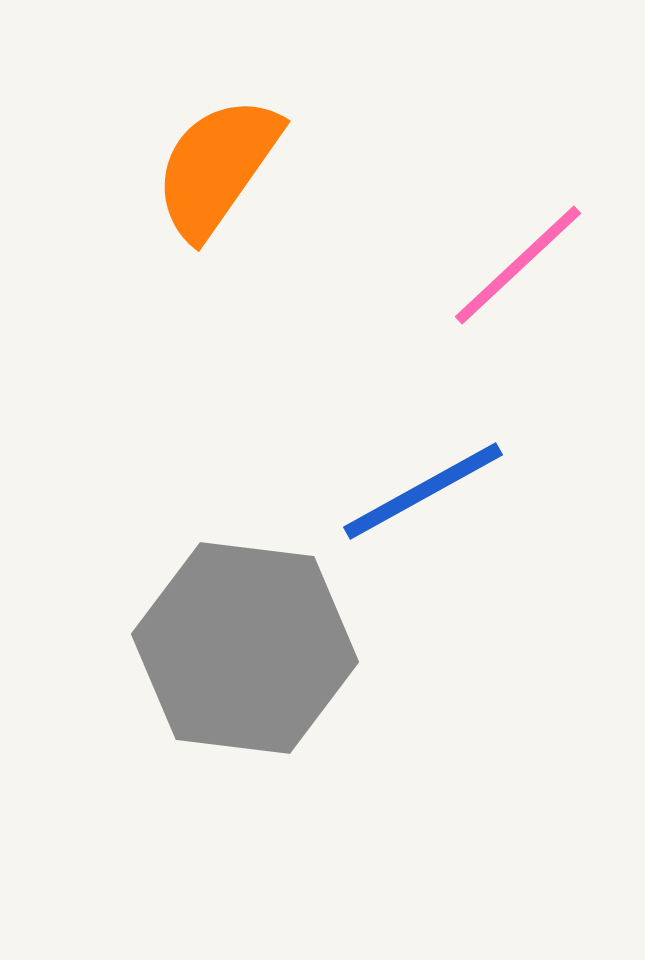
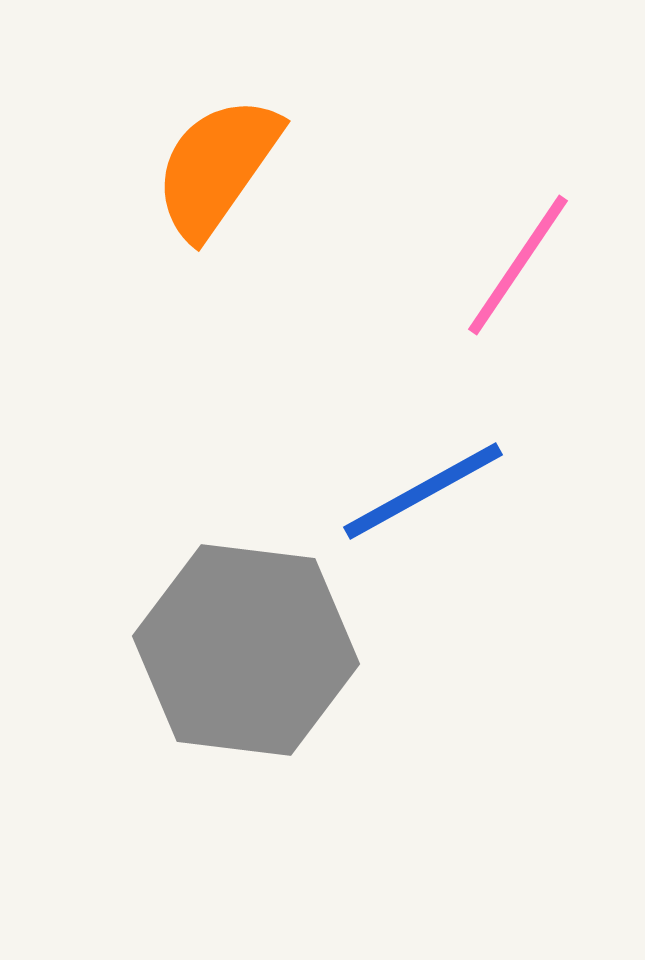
pink line: rotated 13 degrees counterclockwise
gray hexagon: moved 1 px right, 2 px down
